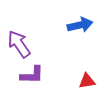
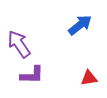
blue arrow: rotated 25 degrees counterclockwise
red triangle: moved 2 px right, 3 px up
